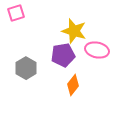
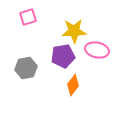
pink square: moved 12 px right, 4 px down
yellow star: rotated 20 degrees counterclockwise
purple pentagon: moved 1 px down
gray hexagon: rotated 20 degrees clockwise
